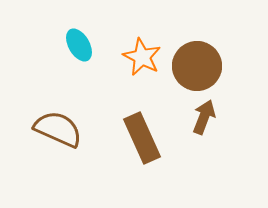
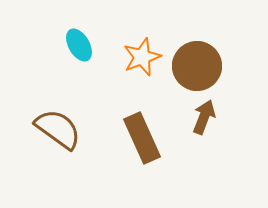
orange star: rotated 24 degrees clockwise
brown semicircle: rotated 12 degrees clockwise
